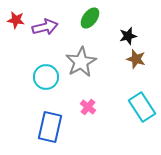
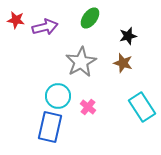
brown star: moved 13 px left, 4 px down
cyan circle: moved 12 px right, 19 px down
